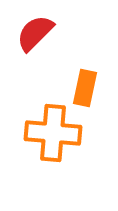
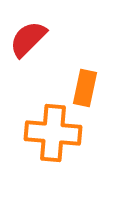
red semicircle: moved 7 px left, 6 px down
